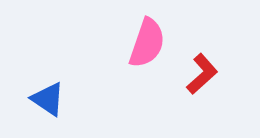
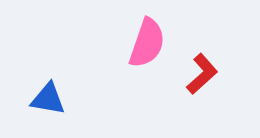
blue triangle: rotated 24 degrees counterclockwise
